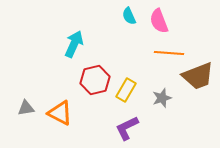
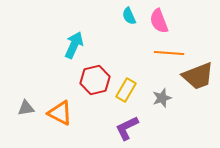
cyan arrow: moved 1 px down
